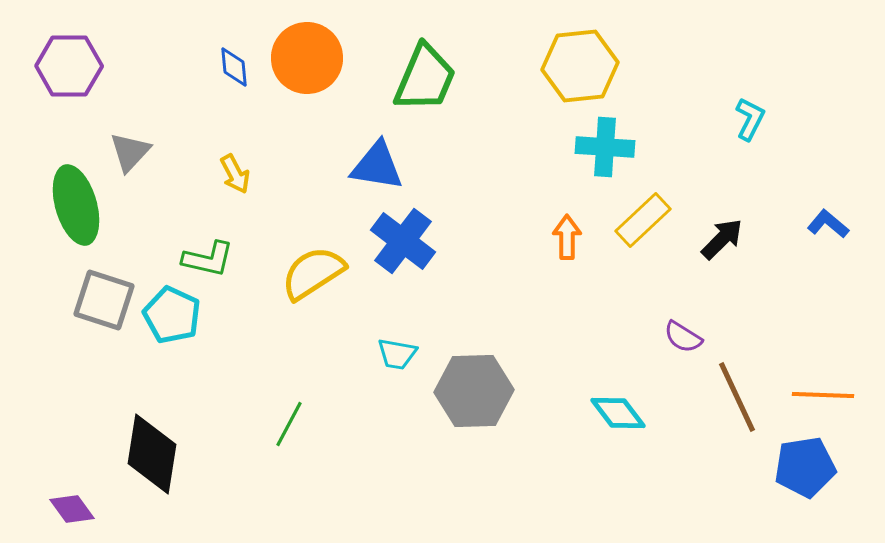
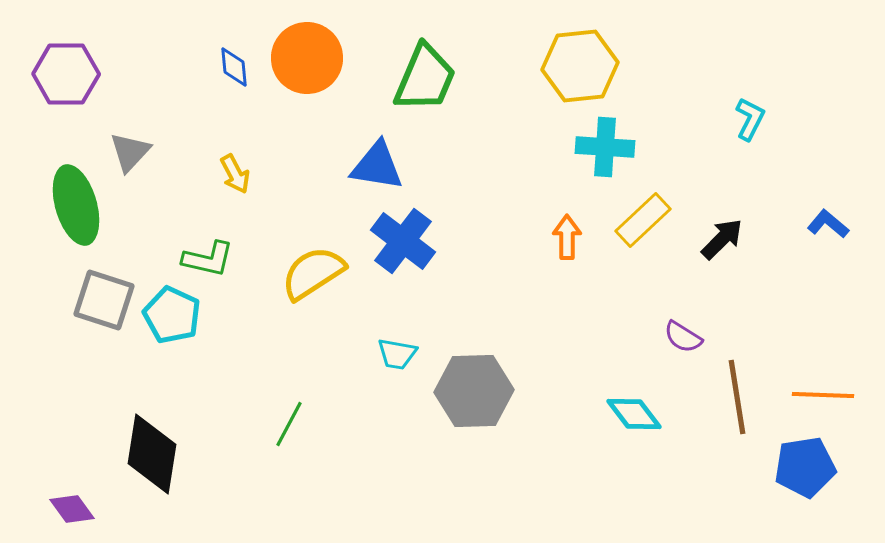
purple hexagon: moved 3 px left, 8 px down
brown line: rotated 16 degrees clockwise
cyan diamond: moved 16 px right, 1 px down
